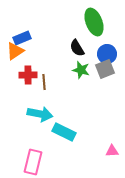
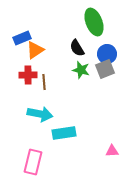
orange triangle: moved 20 px right, 1 px up
cyan rectangle: moved 1 px down; rotated 35 degrees counterclockwise
